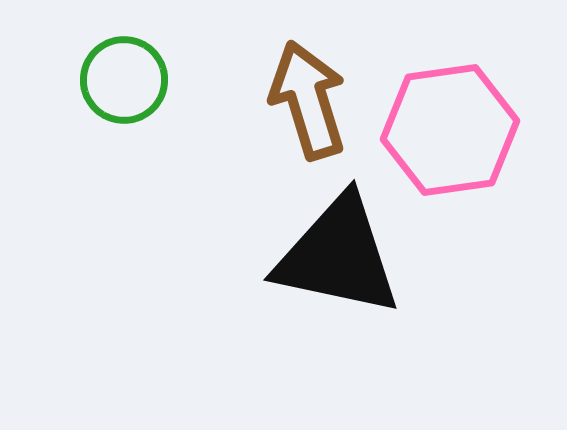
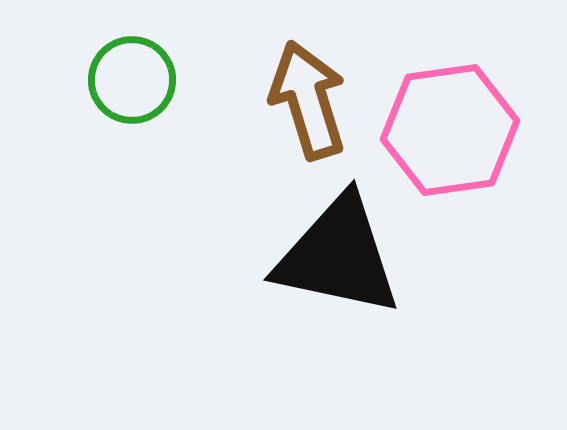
green circle: moved 8 px right
